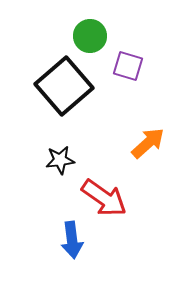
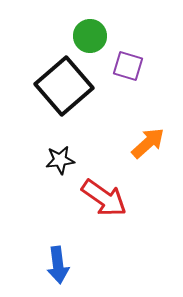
blue arrow: moved 14 px left, 25 px down
